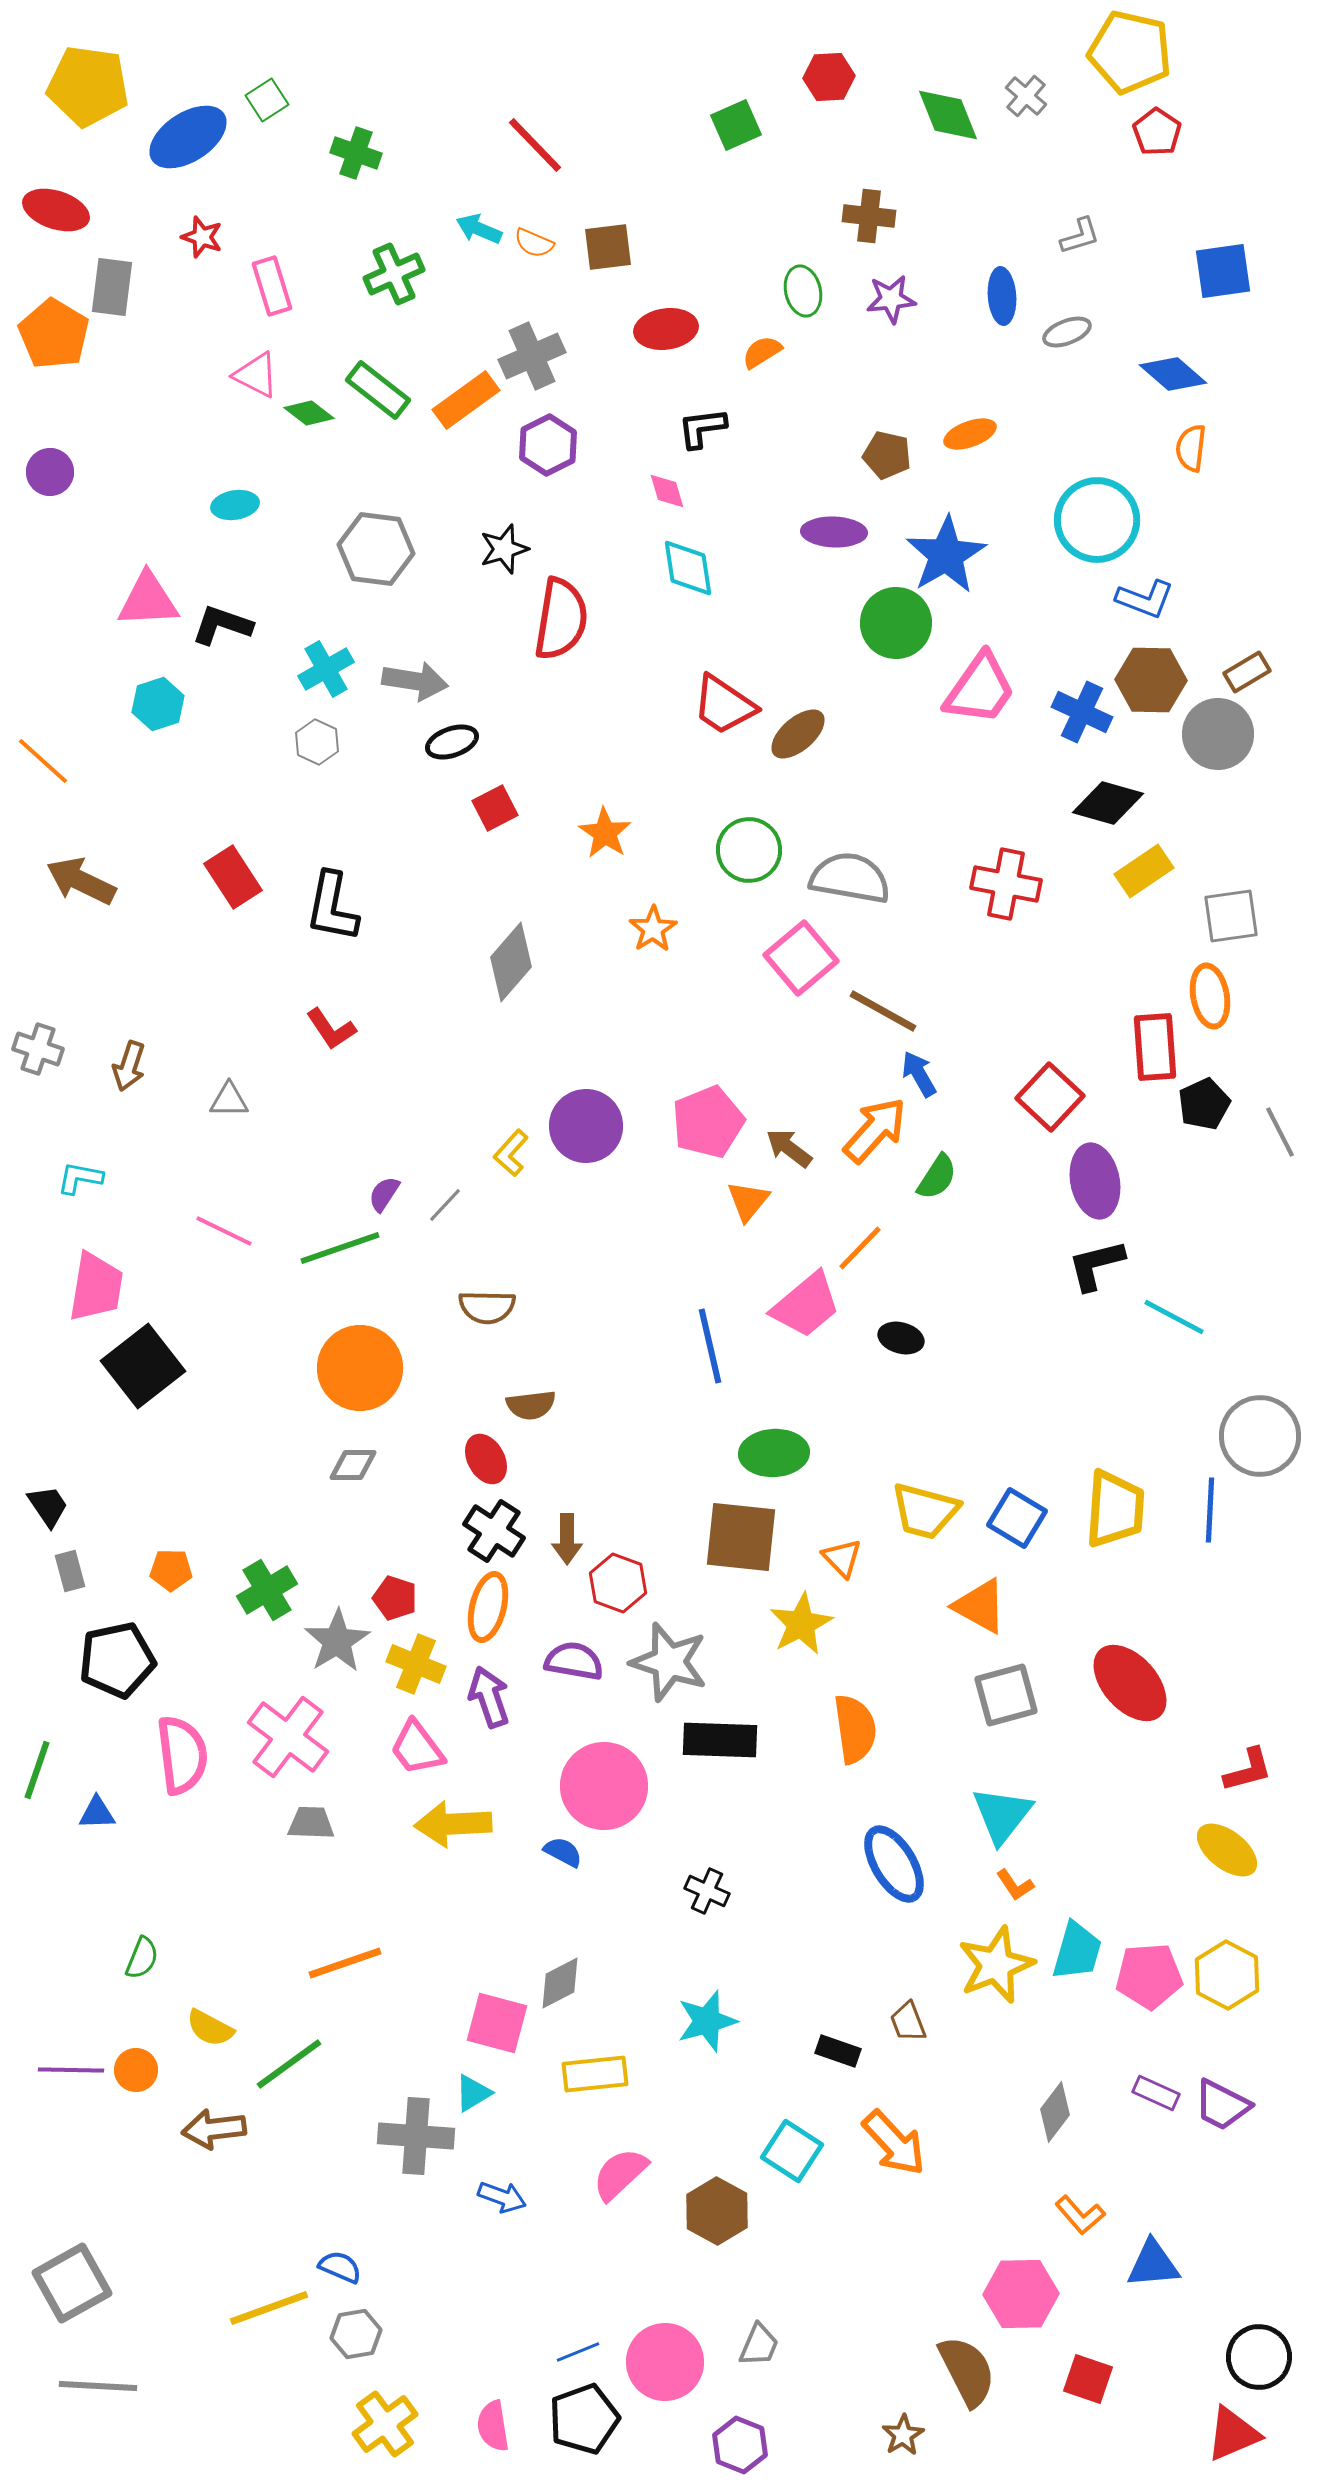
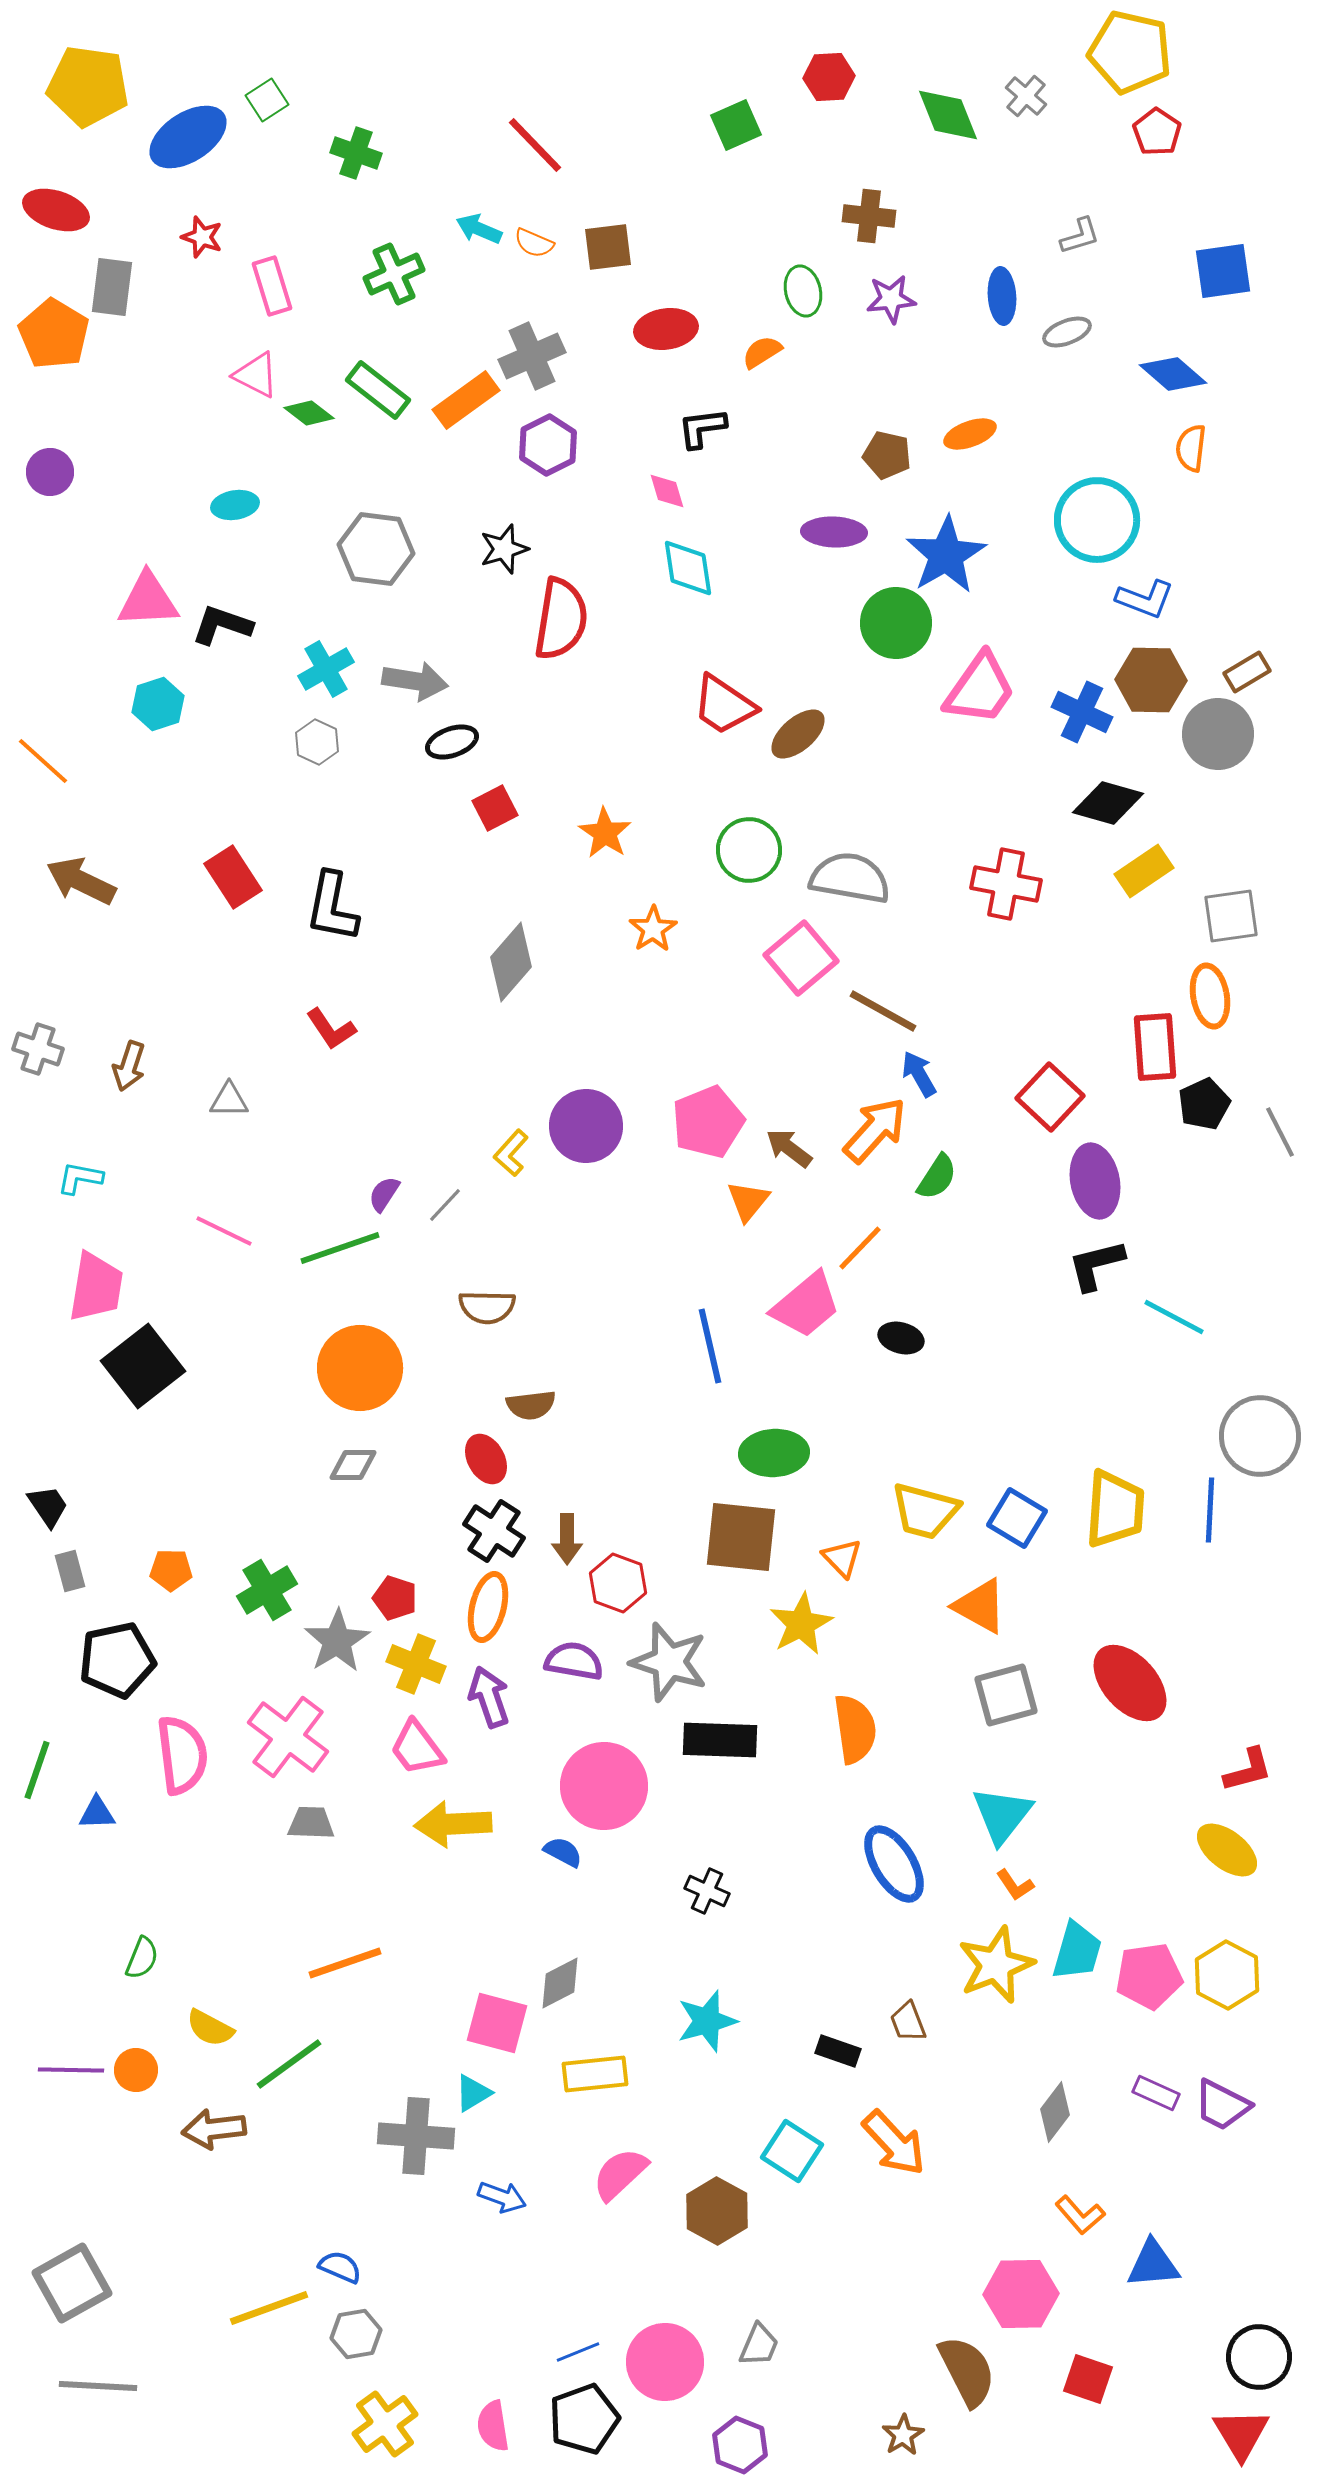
pink pentagon at (1149, 1976): rotated 4 degrees counterclockwise
red triangle at (1233, 2434): moved 8 px right; rotated 38 degrees counterclockwise
